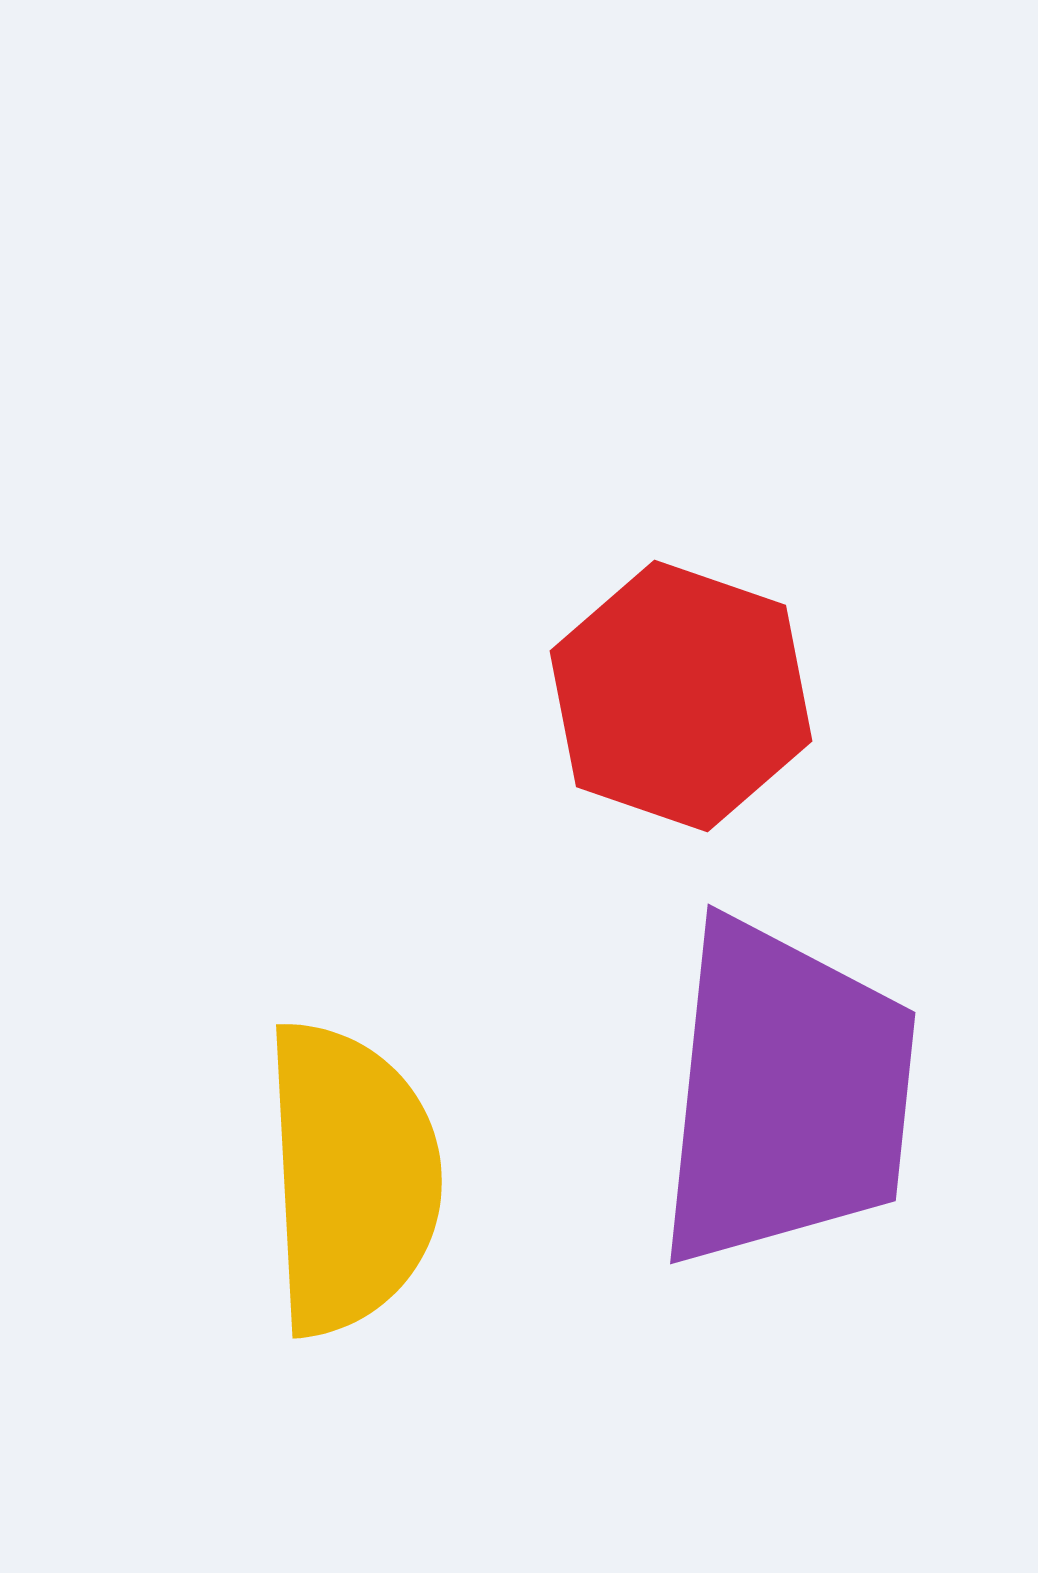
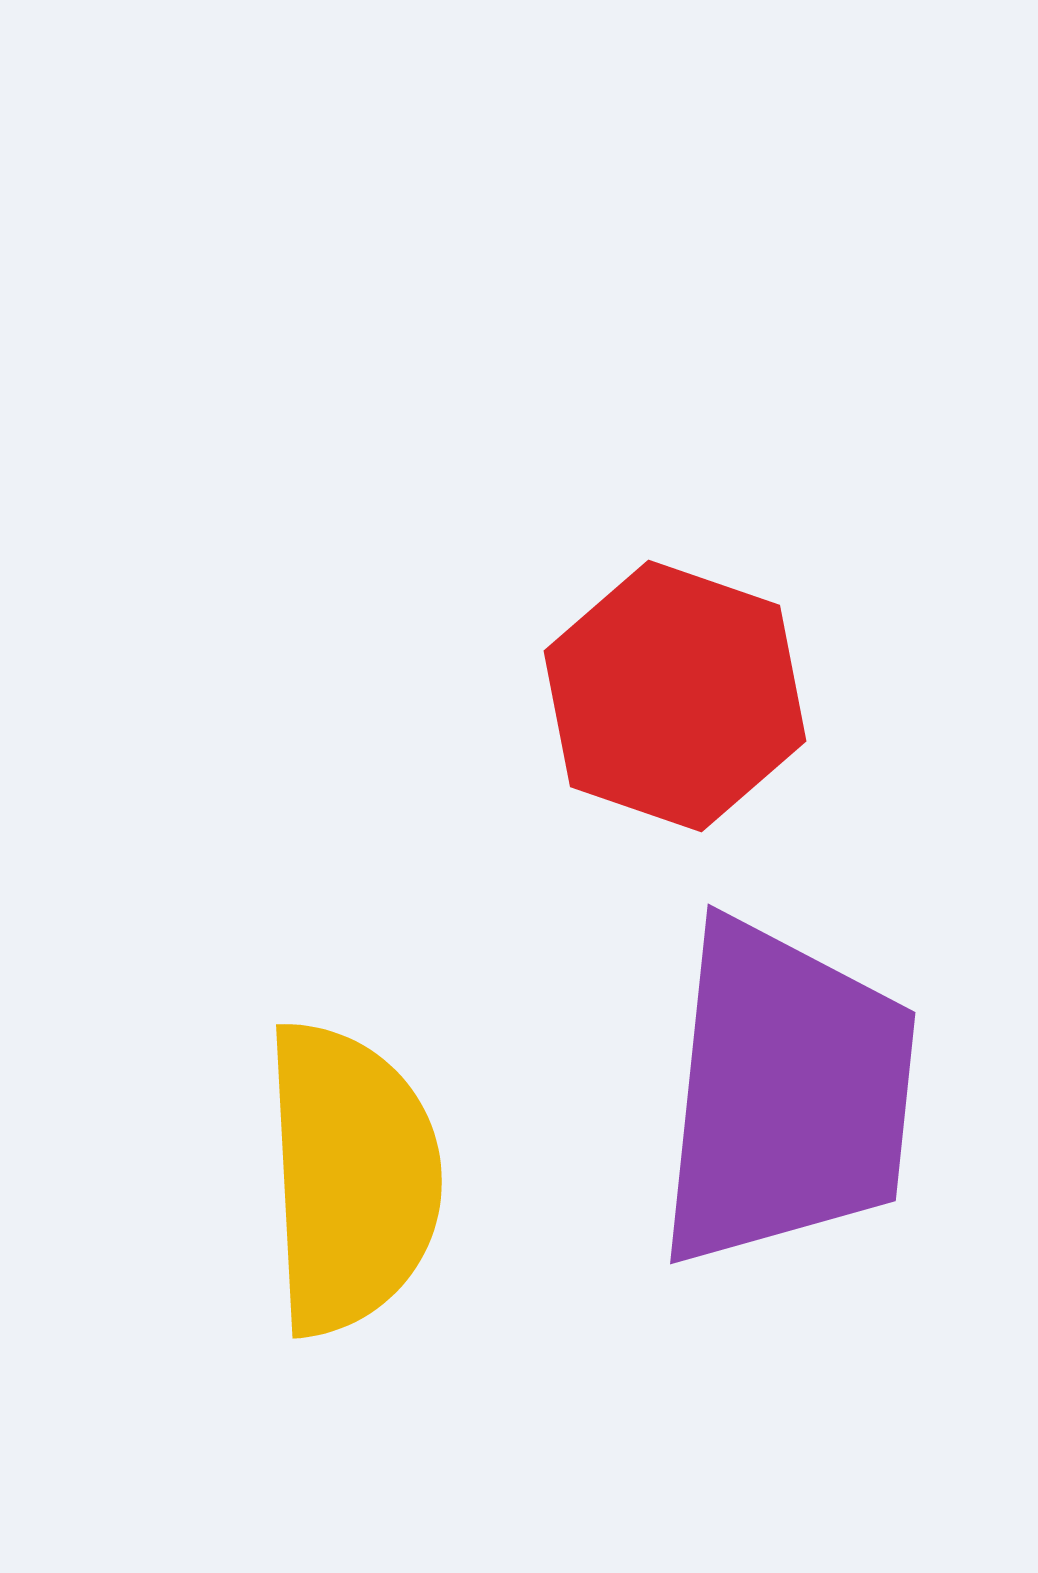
red hexagon: moved 6 px left
